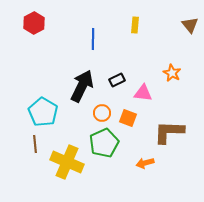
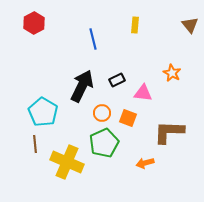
blue line: rotated 15 degrees counterclockwise
